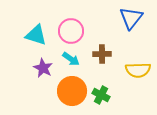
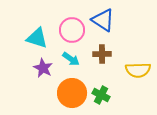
blue triangle: moved 28 px left, 2 px down; rotated 35 degrees counterclockwise
pink circle: moved 1 px right, 1 px up
cyan triangle: moved 1 px right, 3 px down
orange circle: moved 2 px down
